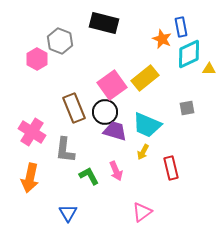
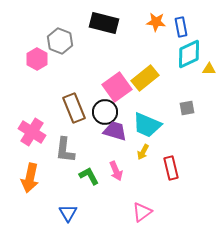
orange star: moved 6 px left, 17 px up; rotated 18 degrees counterclockwise
pink square: moved 5 px right, 2 px down
